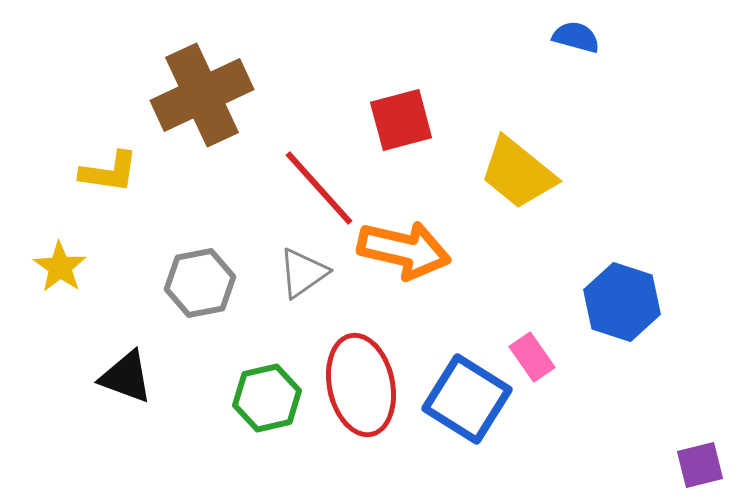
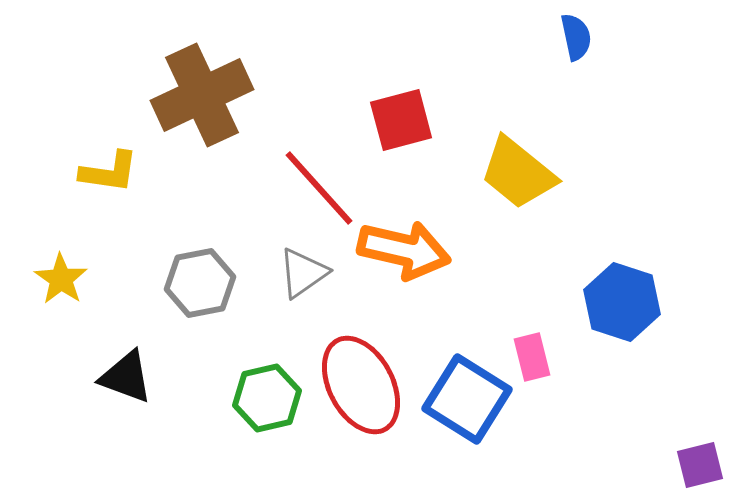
blue semicircle: rotated 63 degrees clockwise
yellow star: moved 1 px right, 12 px down
pink rectangle: rotated 21 degrees clockwise
red ellipse: rotated 16 degrees counterclockwise
